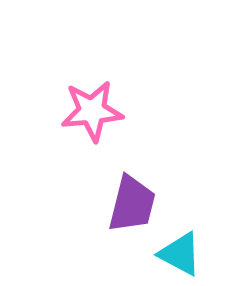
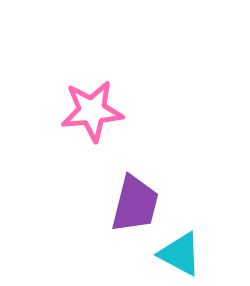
purple trapezoid: moved 3 px right
